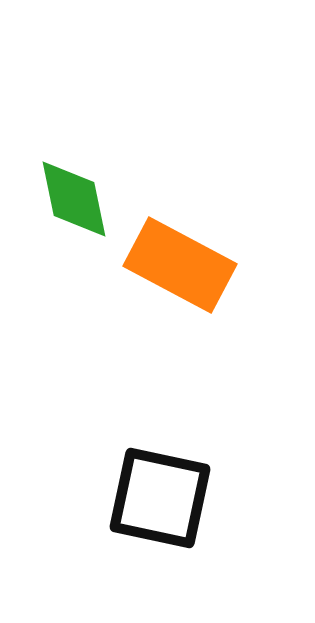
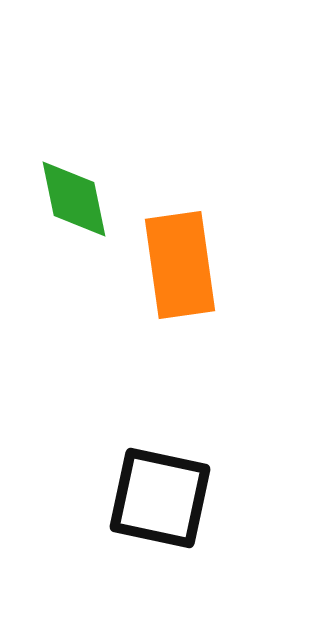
orange rectangle: rotated 54 degrees clockwise
